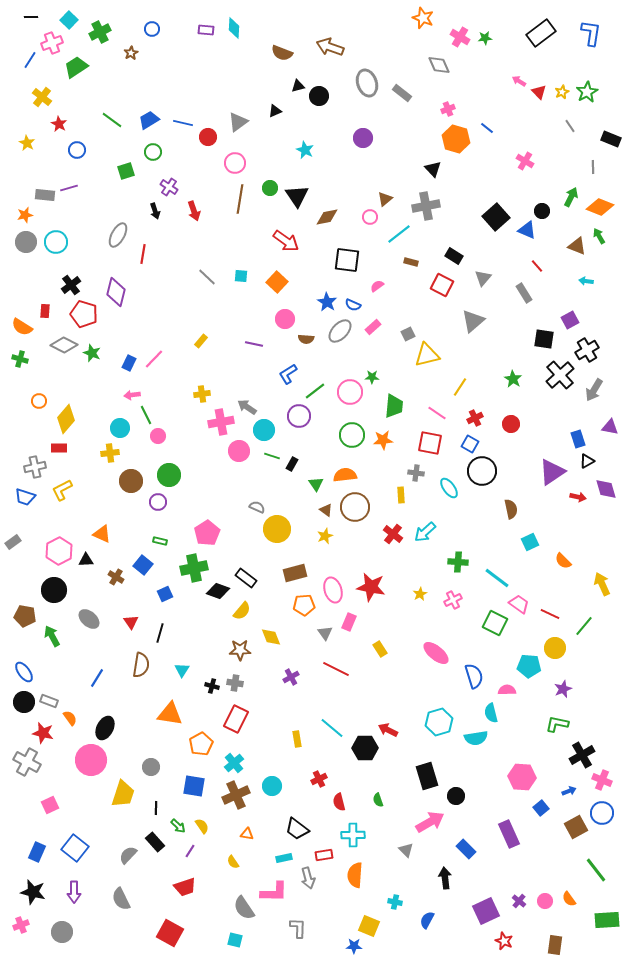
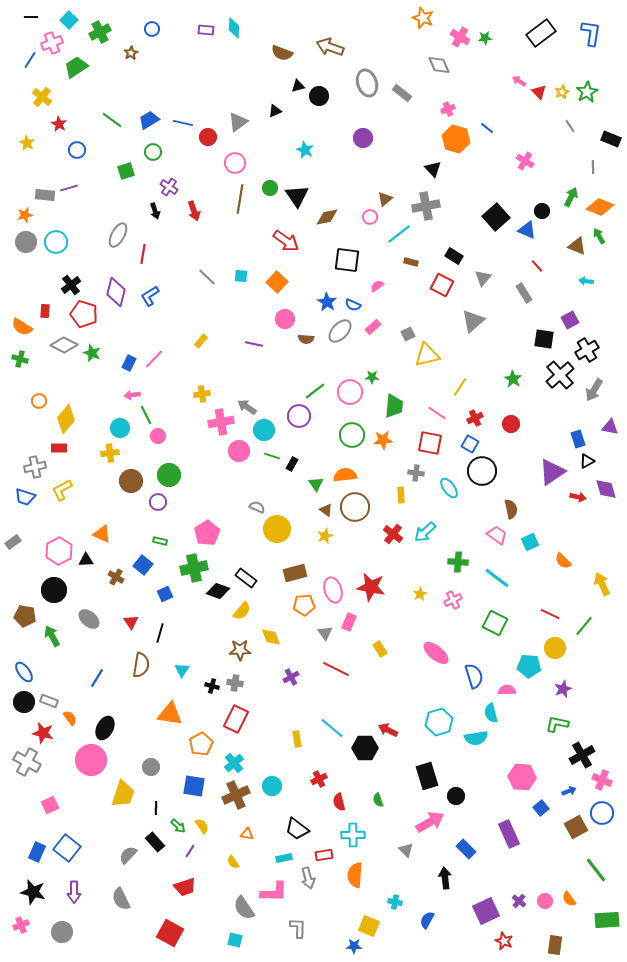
blue L-shape at (288, 374): moved 138 px left, 78 px up
pink trapezoid at (519, 604): moved 22 px left, 69 px up
blue square at (75, 848): moved 8 px left
